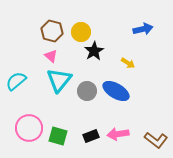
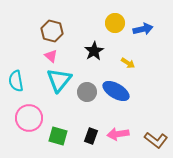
yellow circle: moved 34 px right, 9 px up
cyan semicircle: rotated 60 degrees counterclockwise
gray circle: moved 1 px down
pink circle: moved 10 px up
black rectangle: rotated 49 degrees counterclockwise
